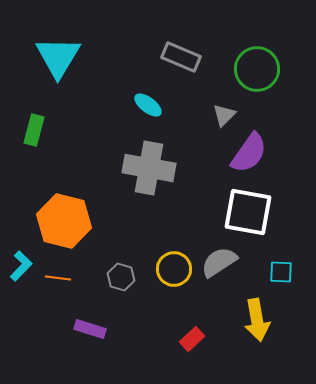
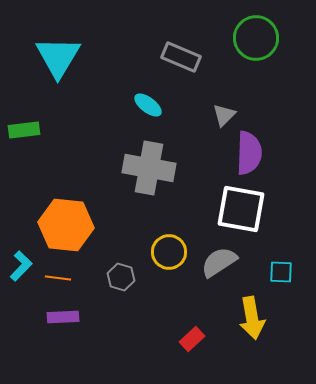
green circle: moved 1 px left, 31 px up
green rectangle: moved 10 px left; rotated 68 degrees clockwise
purple semicircle: rotated 33 degrees counterclockwise
white square: moved 7 px left, 3 px up
orange hexagon: moved 2 px right, 4 px down; rotated 8 degrees counterclockwise
yellow circle: moved 5 px left, 17 px up
yellow arrow: moved 5 px left, 2 px up
purple rectangle: moved 27 px left, 12 px up; rotated 20 degrees counterclockwise
